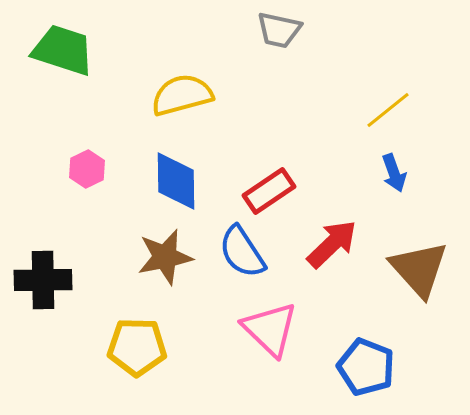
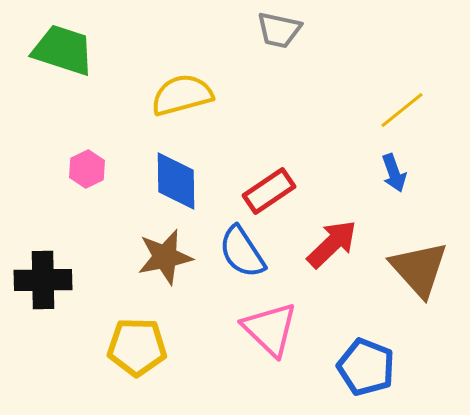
yellow line: moved 14 px right
